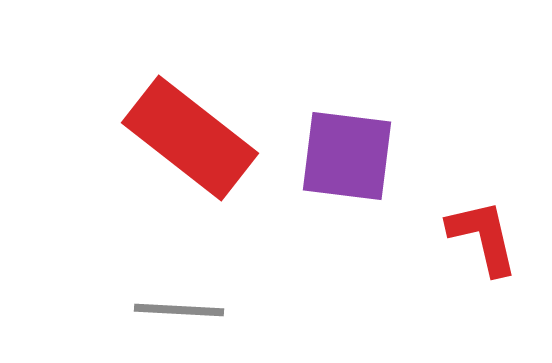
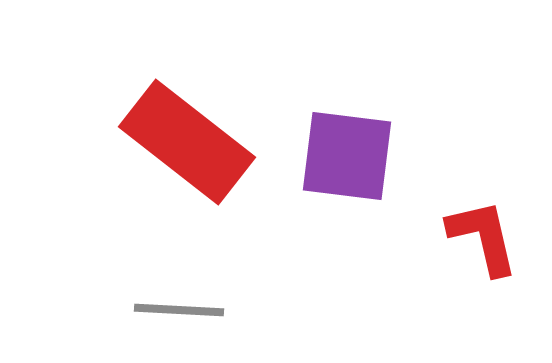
red rectangle: moved 3 px left, 4 px down
